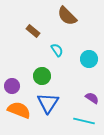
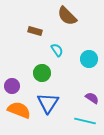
brown rectangle: moved 2 px right; rotated 24 degrees counterclockwise
green circle: moved 3 px up
cyan line: moved 1 px right
